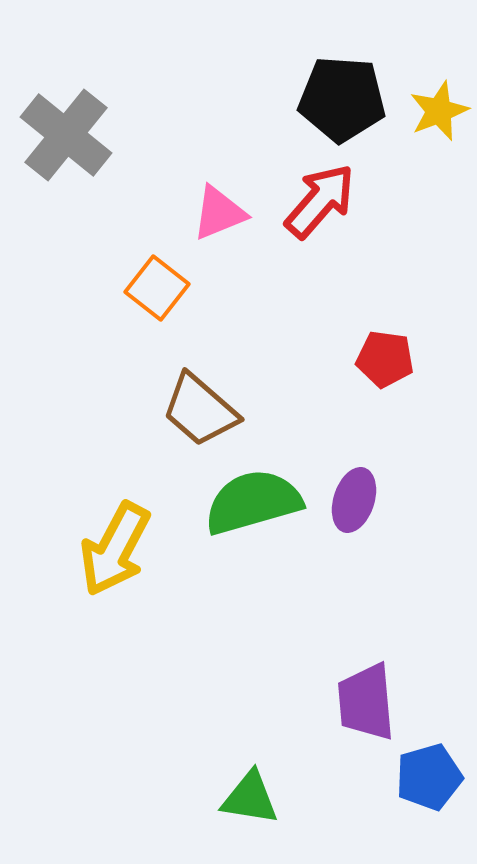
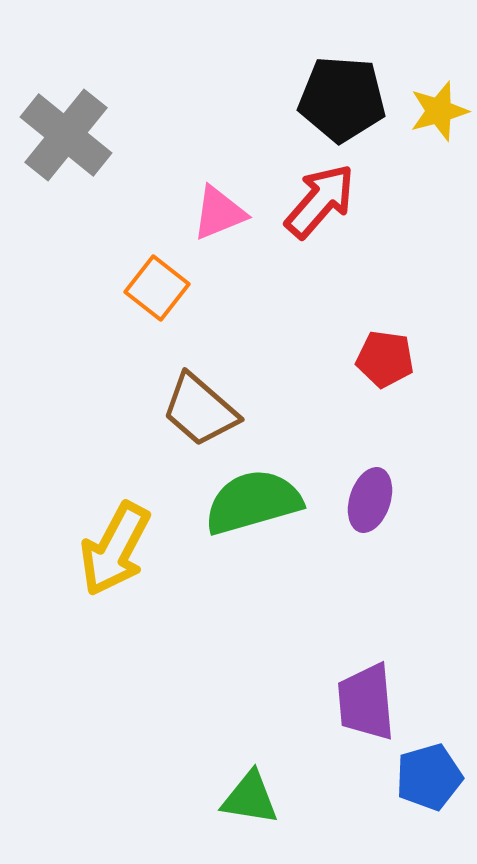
yellow star: rotated 6 degrees clockwise
purple ellipse: moved 16 px right
